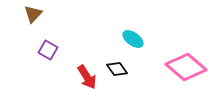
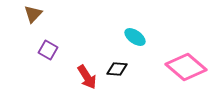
cyan ellipse: moved 2 px right, 2 px up
black diamond: rotated 50 degrees counterclockwise
